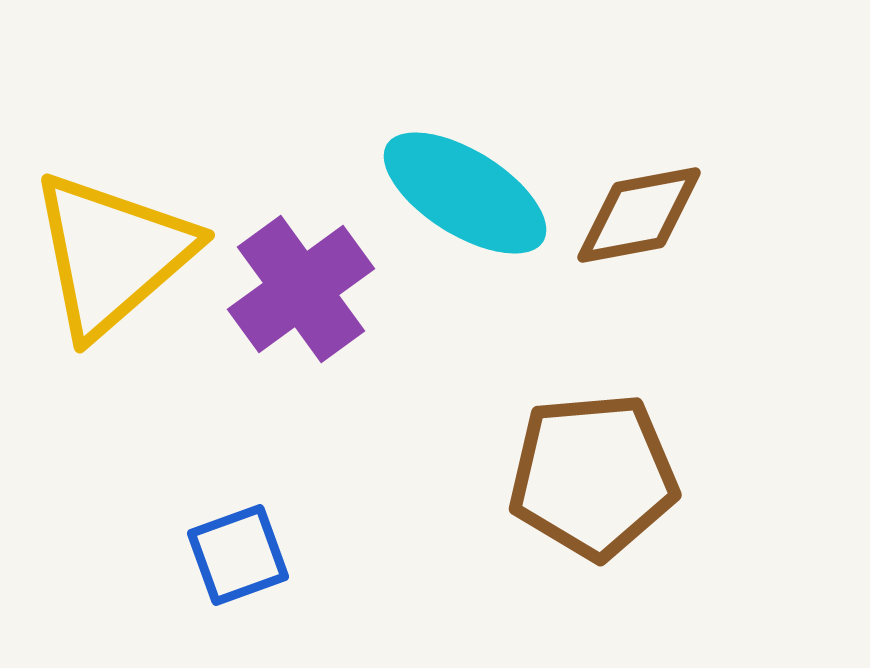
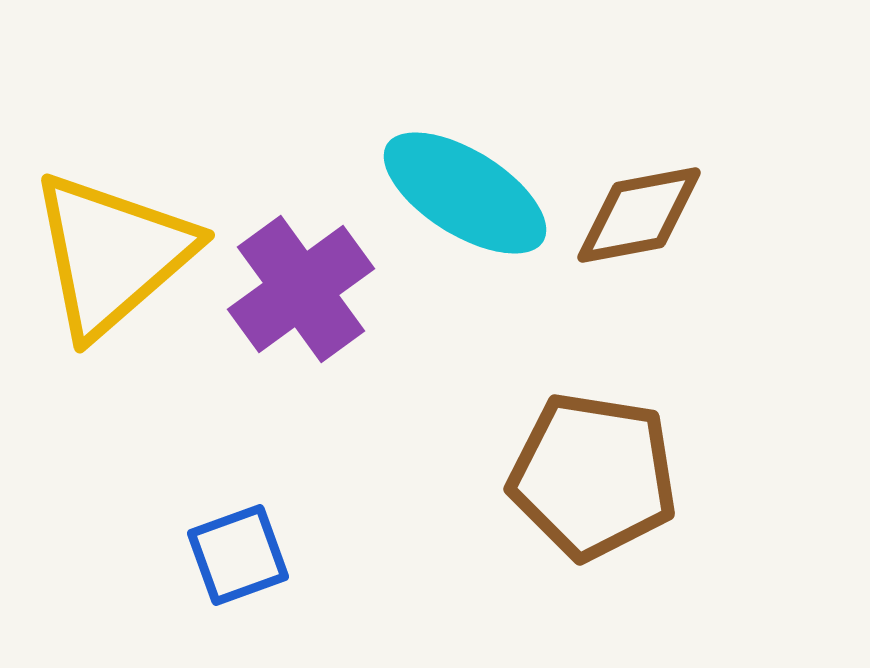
brown pentagon: rotated 14 degrees clockwise
